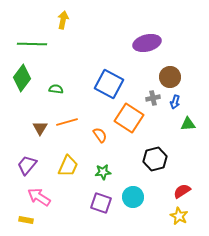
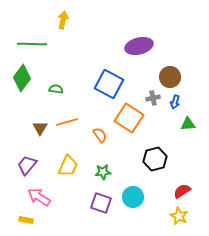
purple ellipse: moved 8 px left, 3 px down
